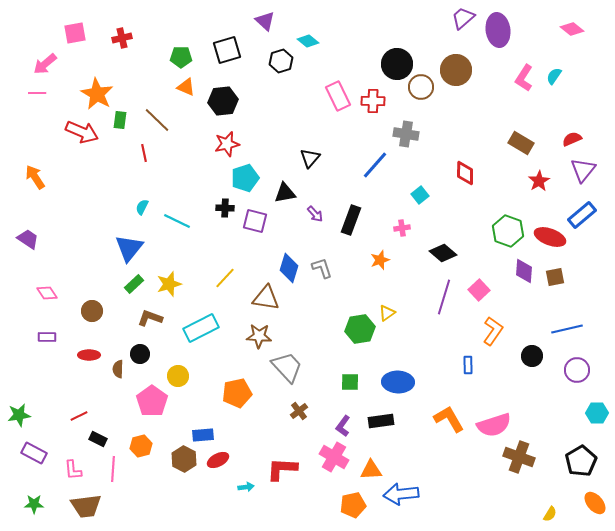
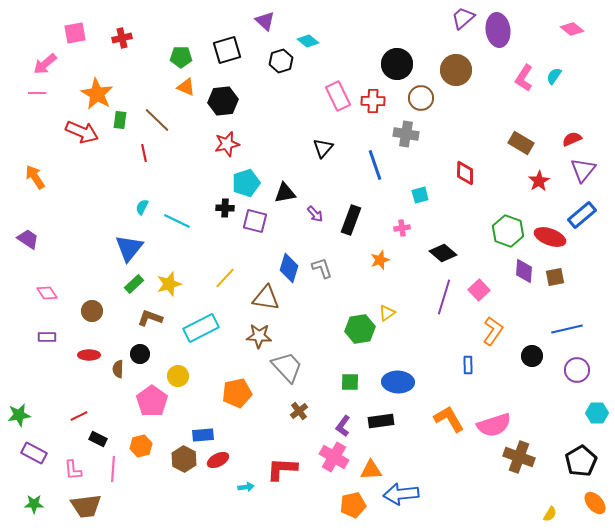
brown circle at (421, 87): moved 11 px down
black triangle at (310, 158): moved 13 px right, 10 px up
blue line at (375, 165): rotated 60 degrees counterclockwise
cyan pentagon at (245, 178): moved 1 px right, 5 px down
cyan square at (420, 195): rotated 24 degrees clockwise
